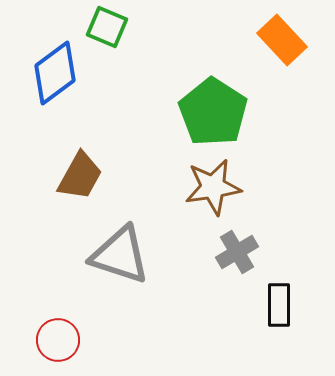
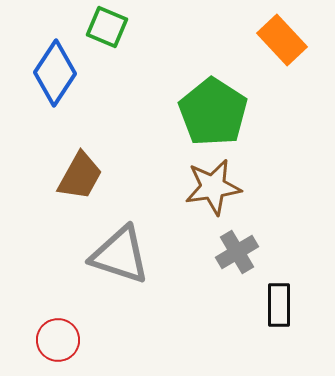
blue diamond: rotated 20 degrees counterclockwise
